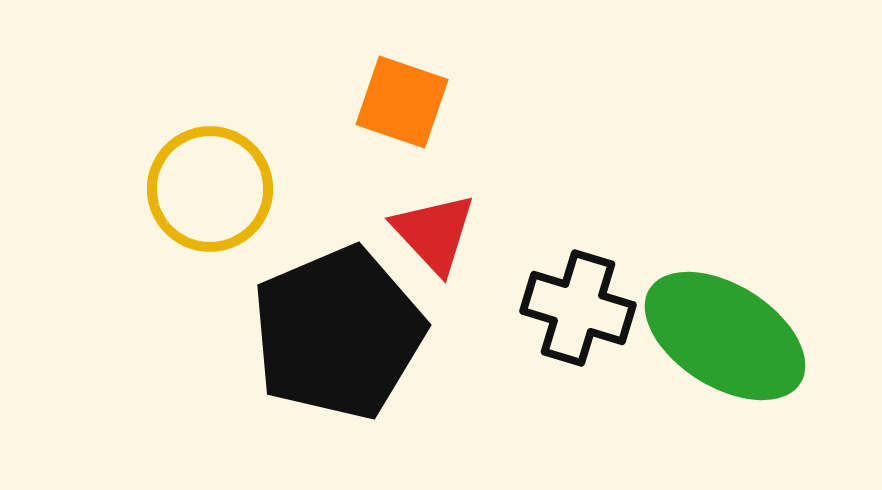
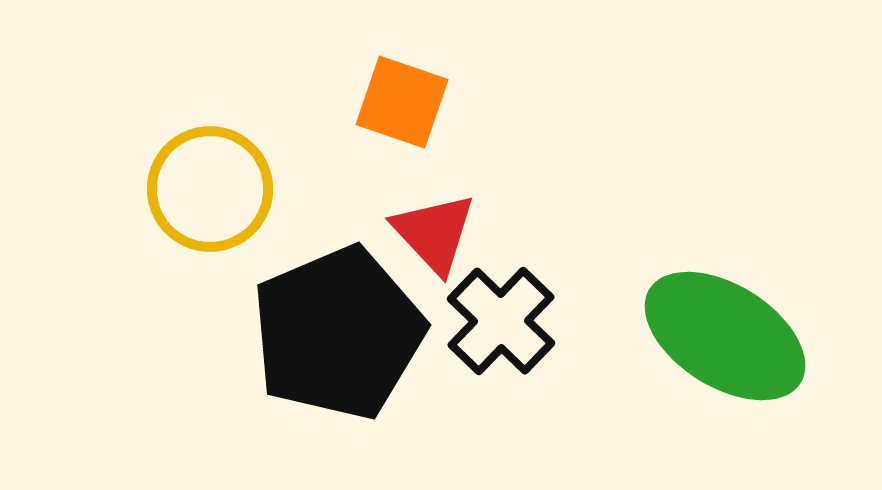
black cross: moved 77 px left, 13 px down; rotated 27 degrees clockwise
